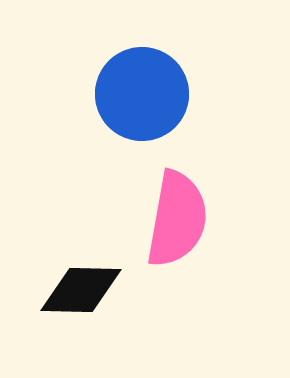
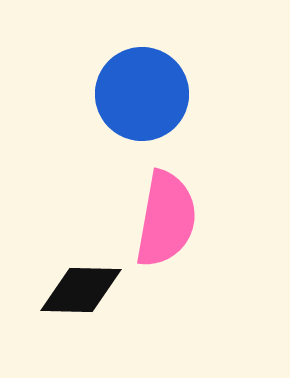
pink semicircle: moved 11 px left
